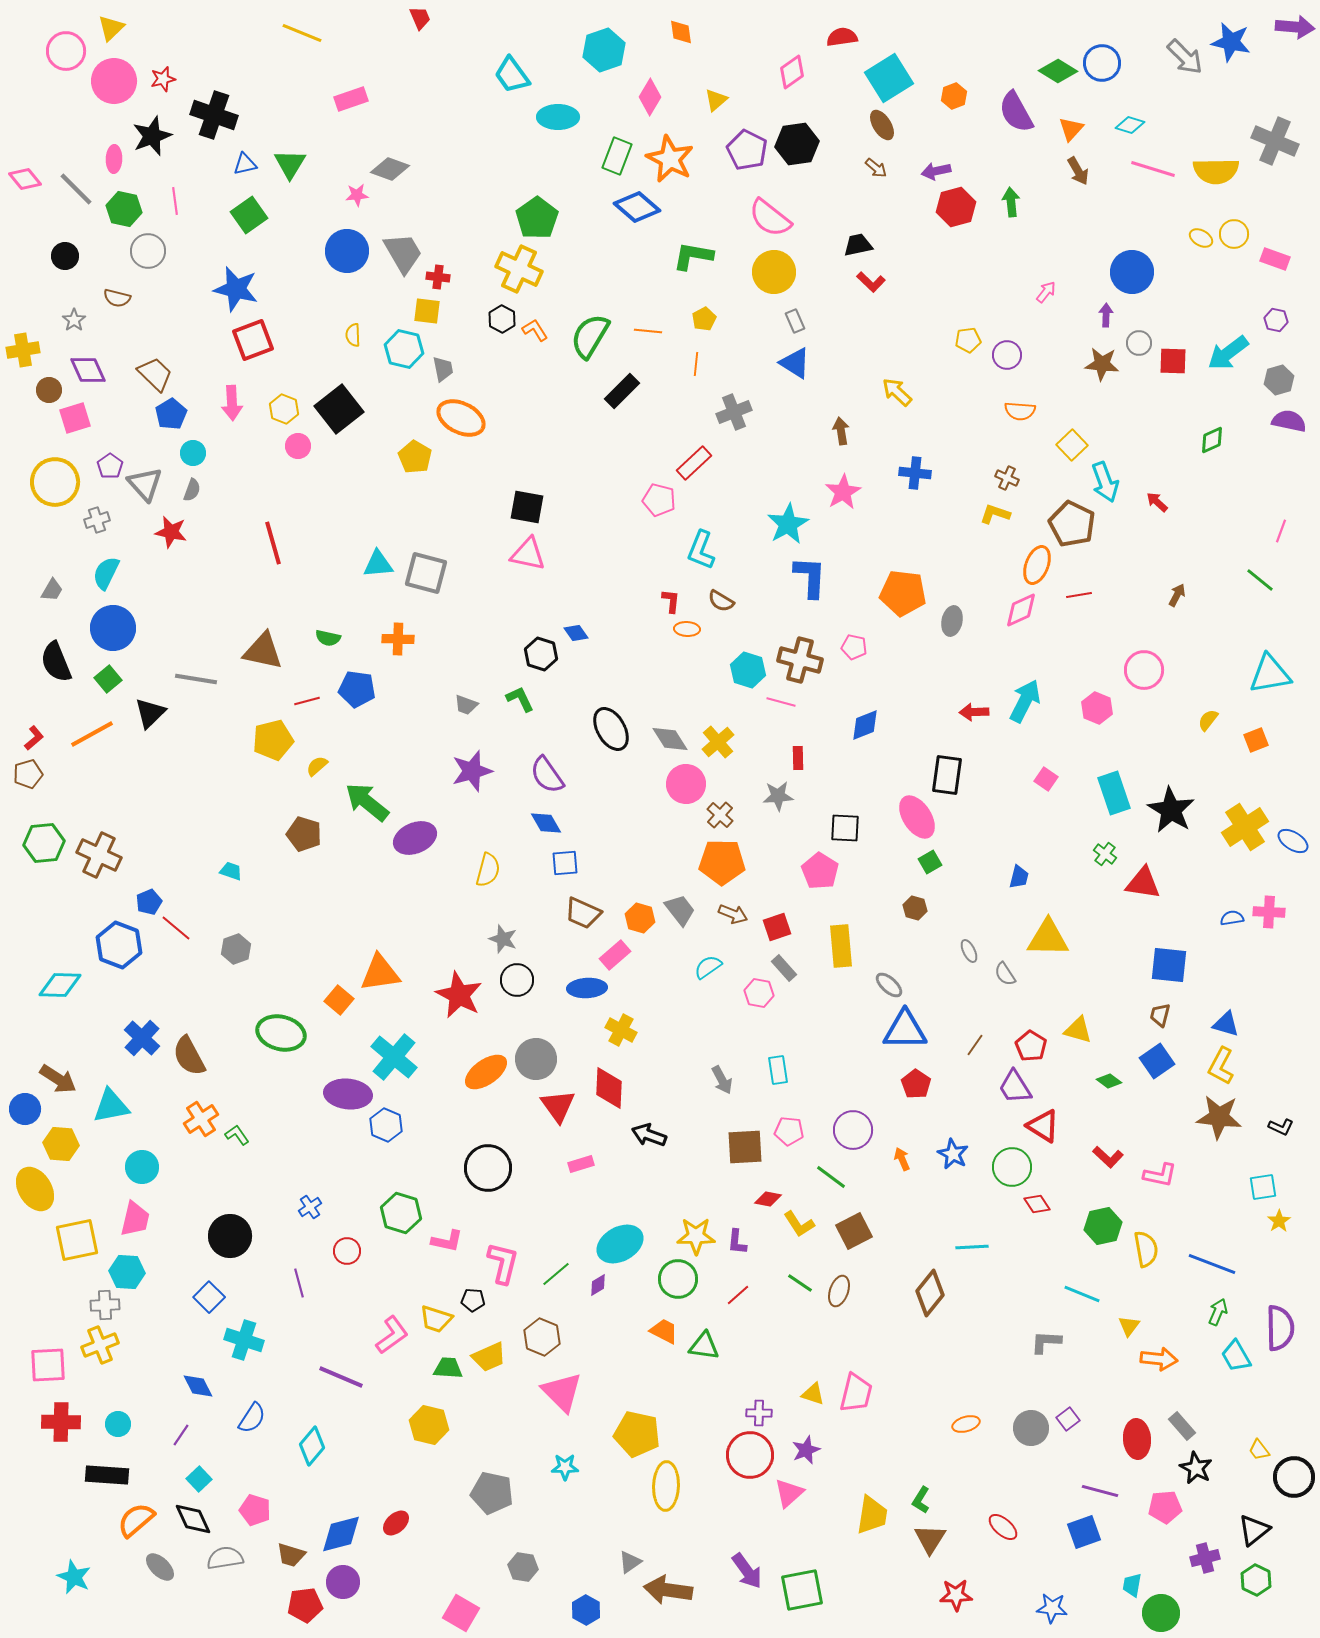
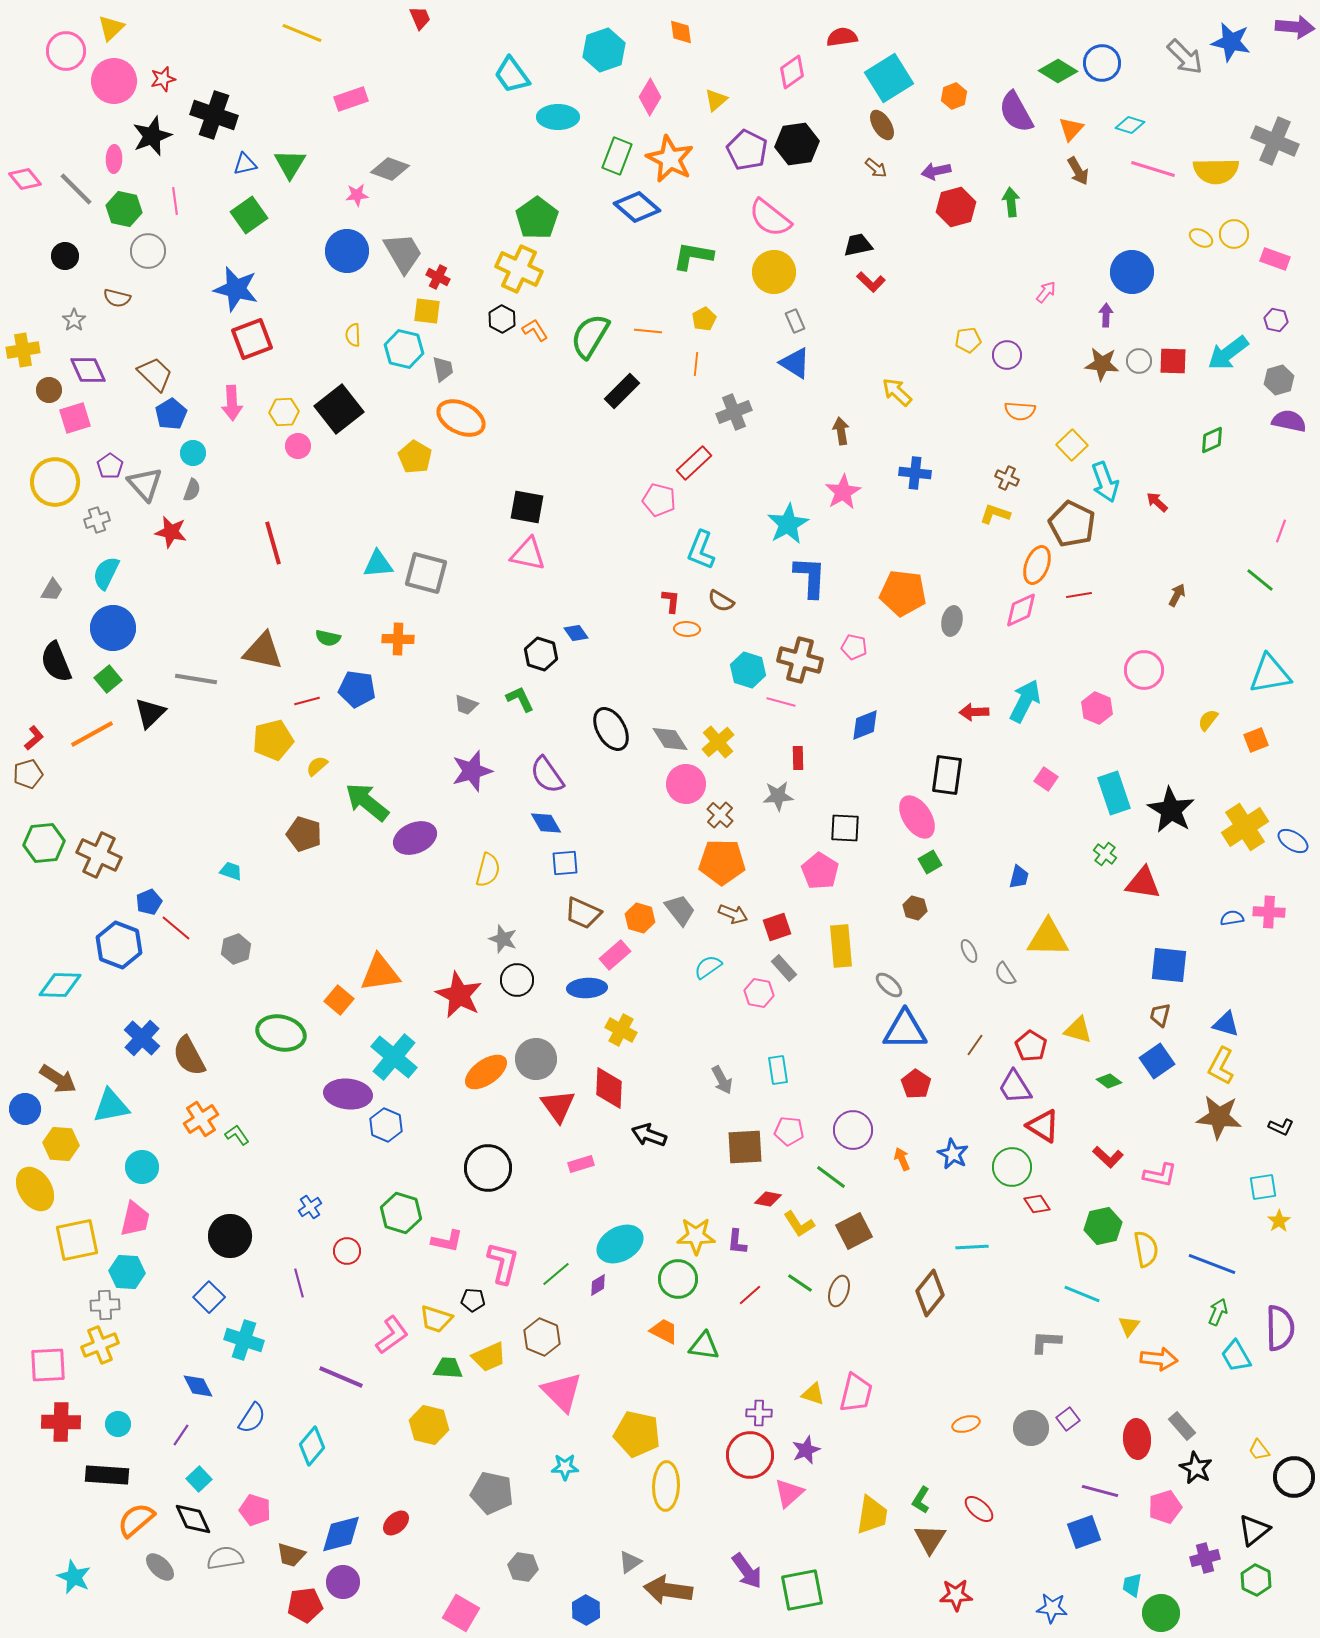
red cross at (438, 277): rotated 20 degrees clockwise
red square at (253, 340): moved 1 px left, 1 px up
gray circle at (1139, 343): moved 18 px down
yellow hexagon at (284, 409): moved 3 px down; rotated 24 degrees counterclockwise
red line at (738, 1295): moved 12 px right
pink pentagon at (1165, 1507): rotated 12 degrees counterclockwise
red ellipse at (1003, 1527): moved 24 px left, 18 px up
